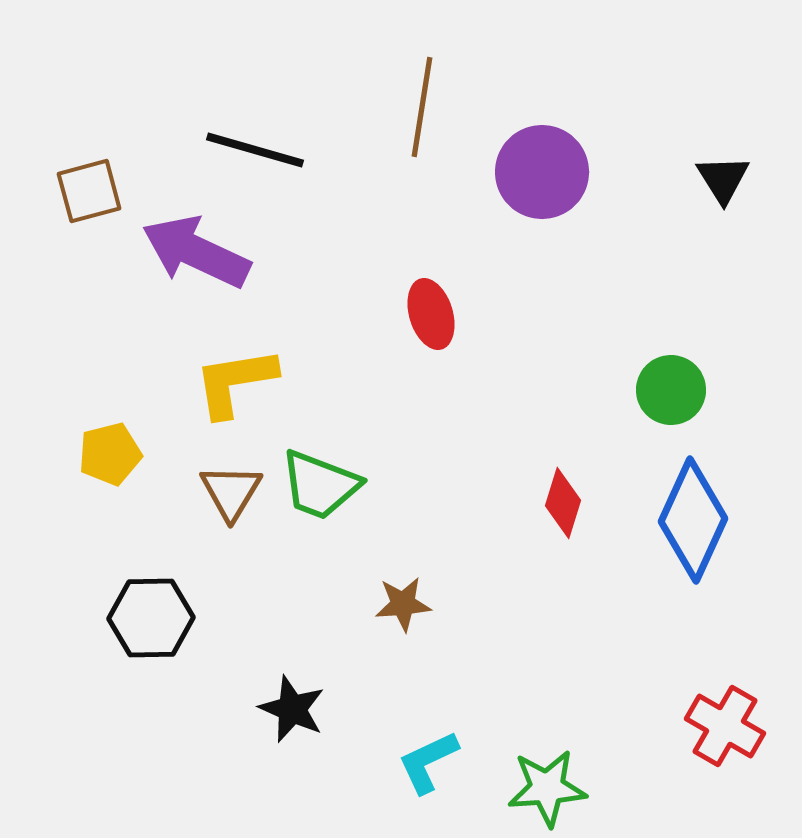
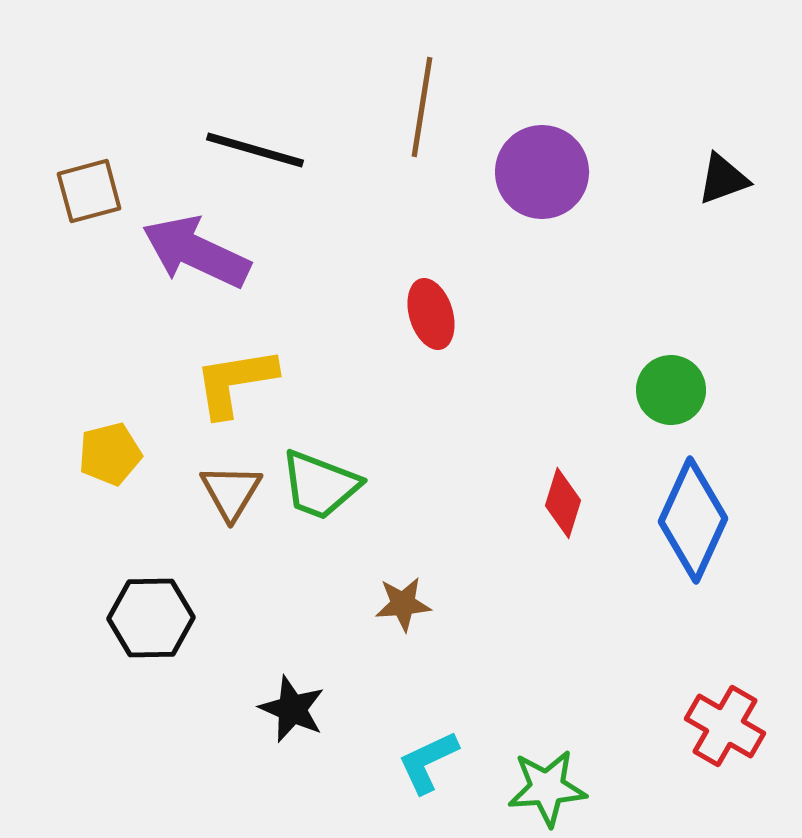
black triangle: rotated 42 degrees clockwise
